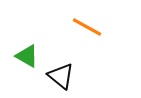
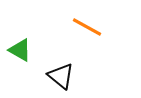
green triangle: moved 7 px left, 6 px up
